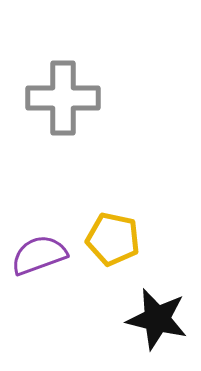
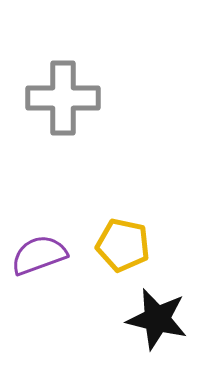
yellow pentagon: moved 10 px right, 6 px down
